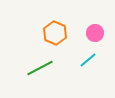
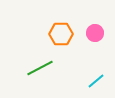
orange hexagon: moved 6 px right, 1 px down; rotated 25 degrees counterclockwise
cyan line: moved 8 px right, 21 px down
